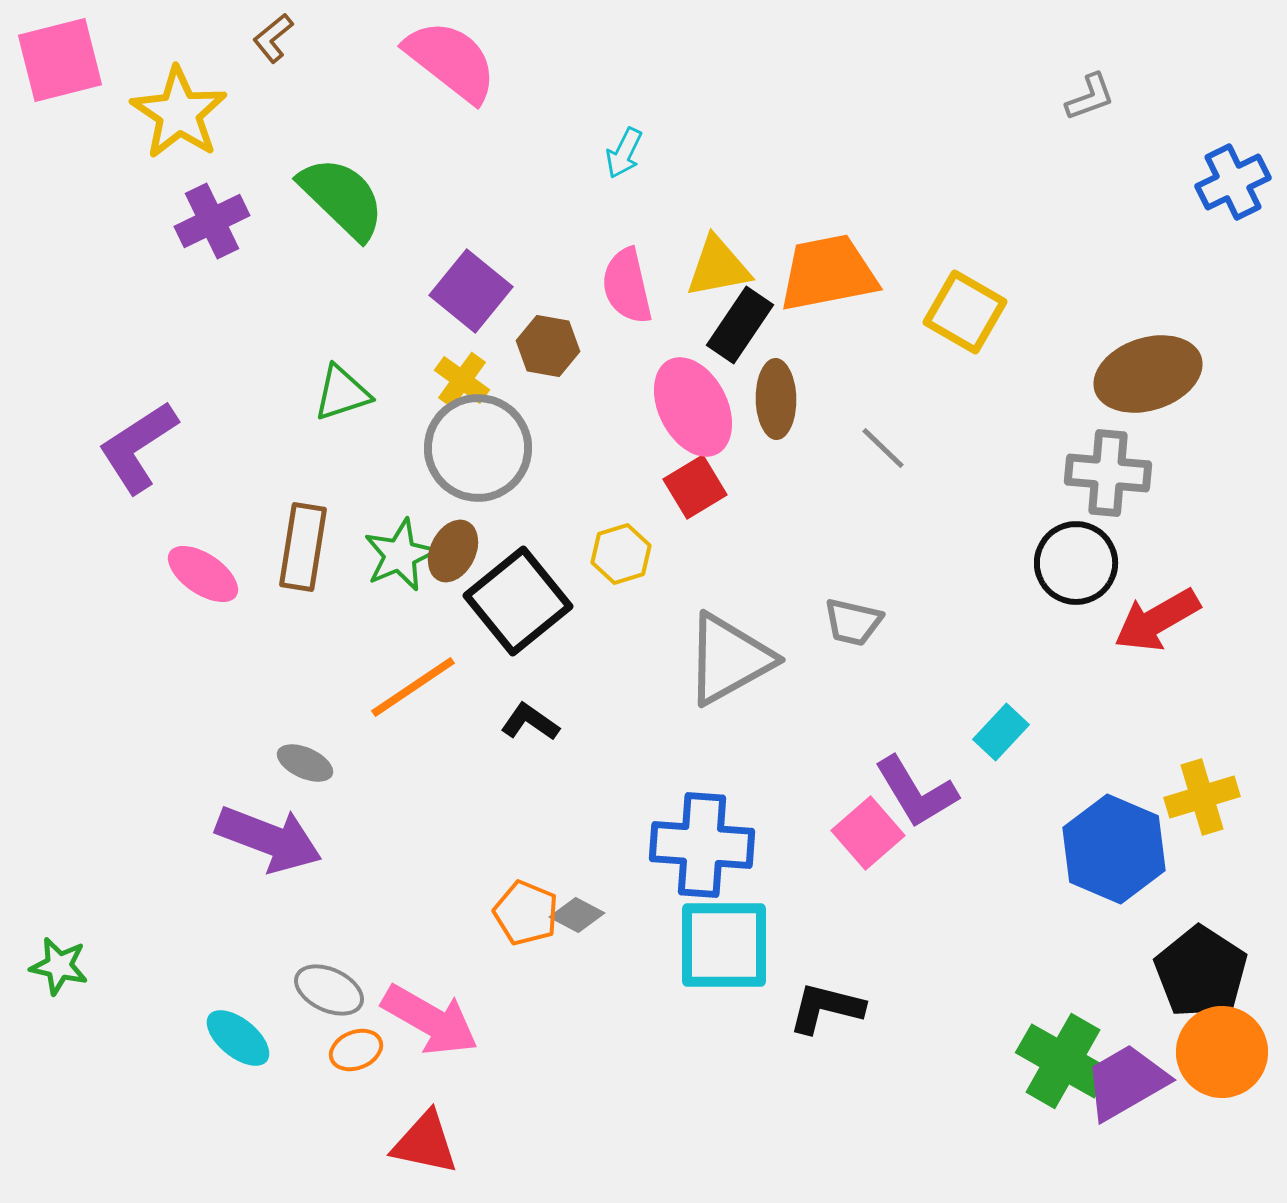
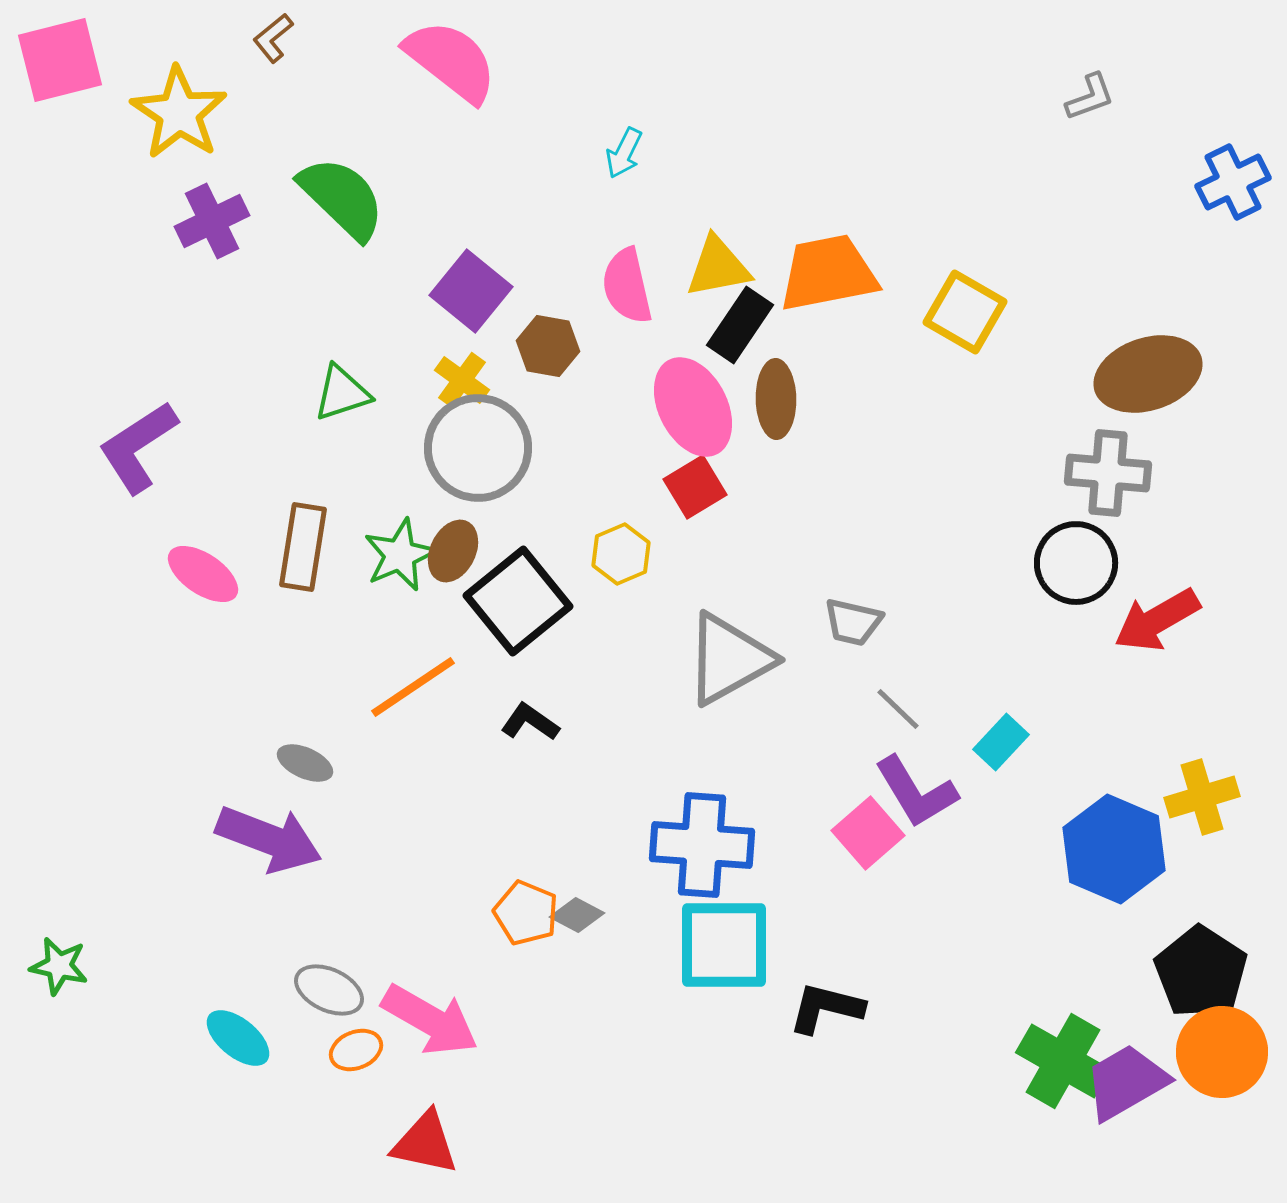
gray line at (883, 448): moved 15 px right, 261 px down
yellow hexagon at (621, 554): rotated 6 degrees counterclockwise
cyan rectangle at (1001, 732): moved 10 px down
